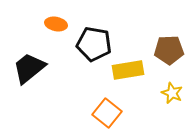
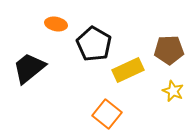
black pentagon: rotated 20 degrees clockwise
yellow rectangle: rotated 16 degrees counterclockwise
yellow star: moved 1 px right, 2 px up
orange square: moved 1 px down
